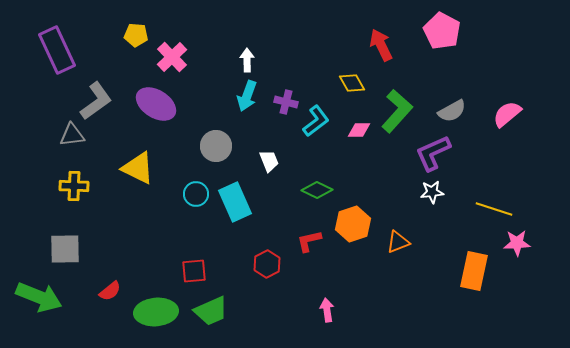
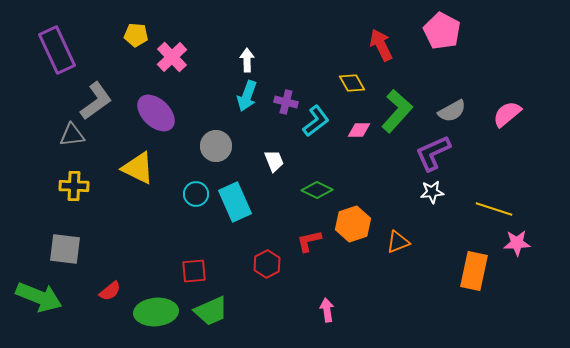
purple ellipse: moved 9 px down; rotated 12 degrees clockwise
white trapezoid: moved 5 px right
gray square: rotated 8 degrees clockwise
